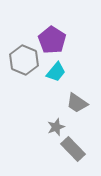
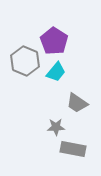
purple pentagon: moved 2 px right, 1 px down
gray hexagon: moved 1 px right, 1 px down
gray star: rotated 18 degrees clockwise
gray rectangle: rotated 35 degrees counterclockwise
